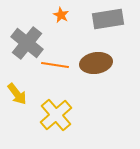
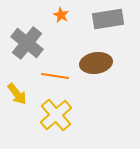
orange line: moved 11 px down
